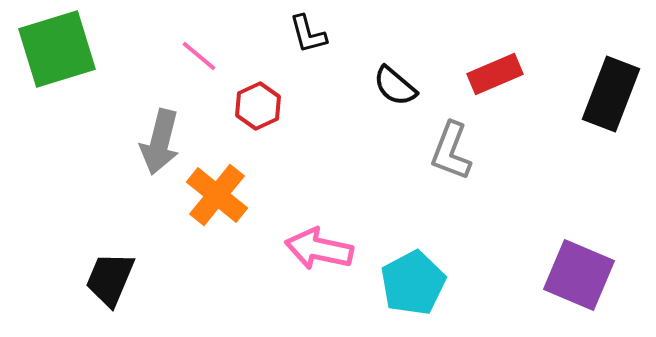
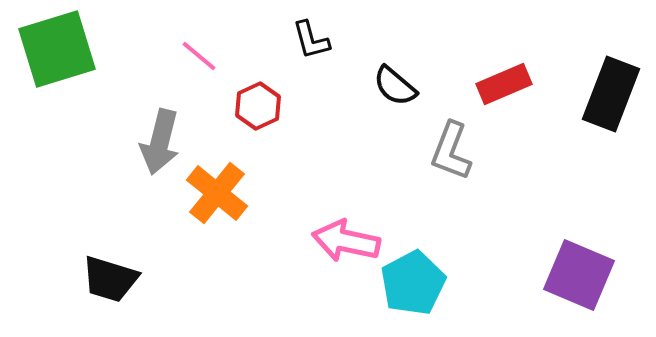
black L-shape: moved 3 px right, 6 px down
red rectangle: moved 9 px right, 10 px down
orange cross: moved 2 px up
pink arrow: moved 27 px right, 8 px up
black trapezoid: rotated 96 degrees counterclockwise
